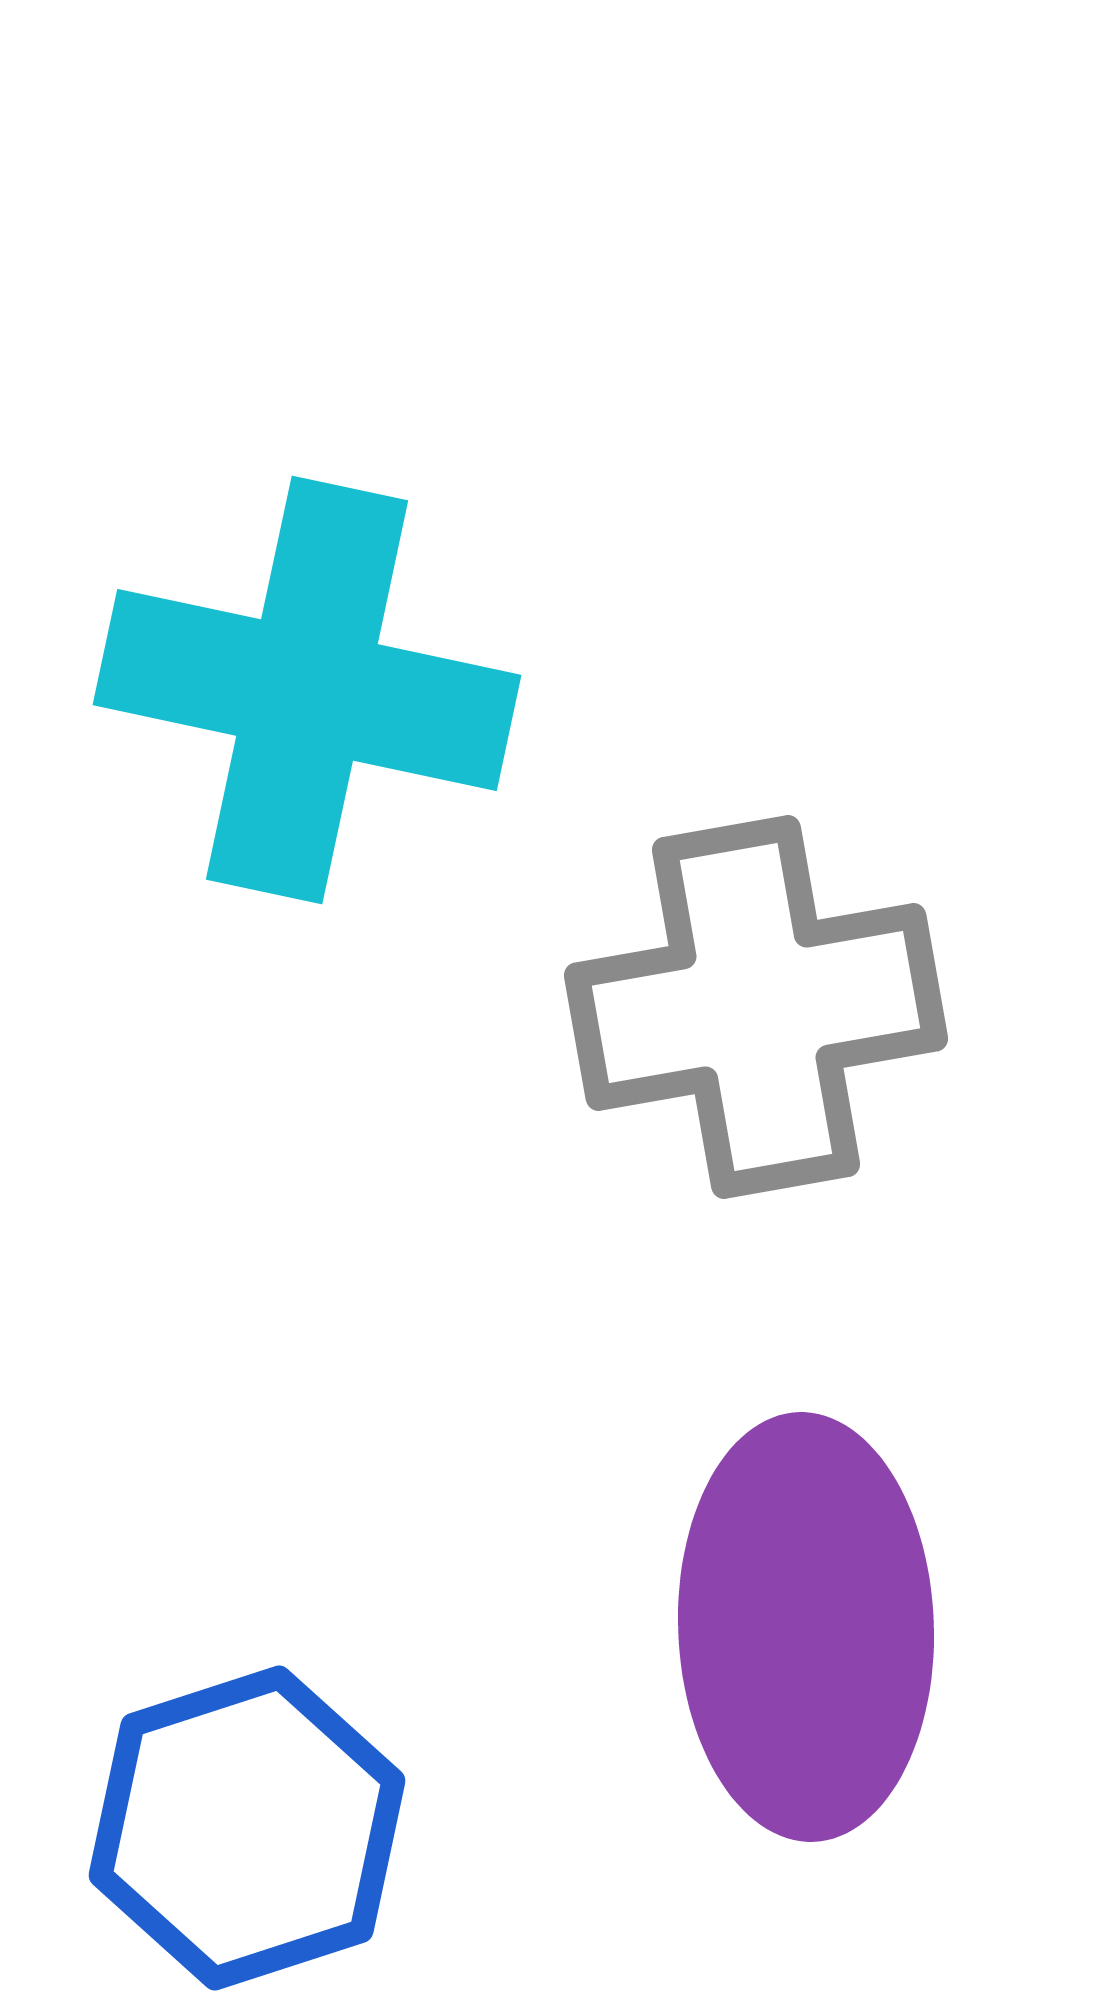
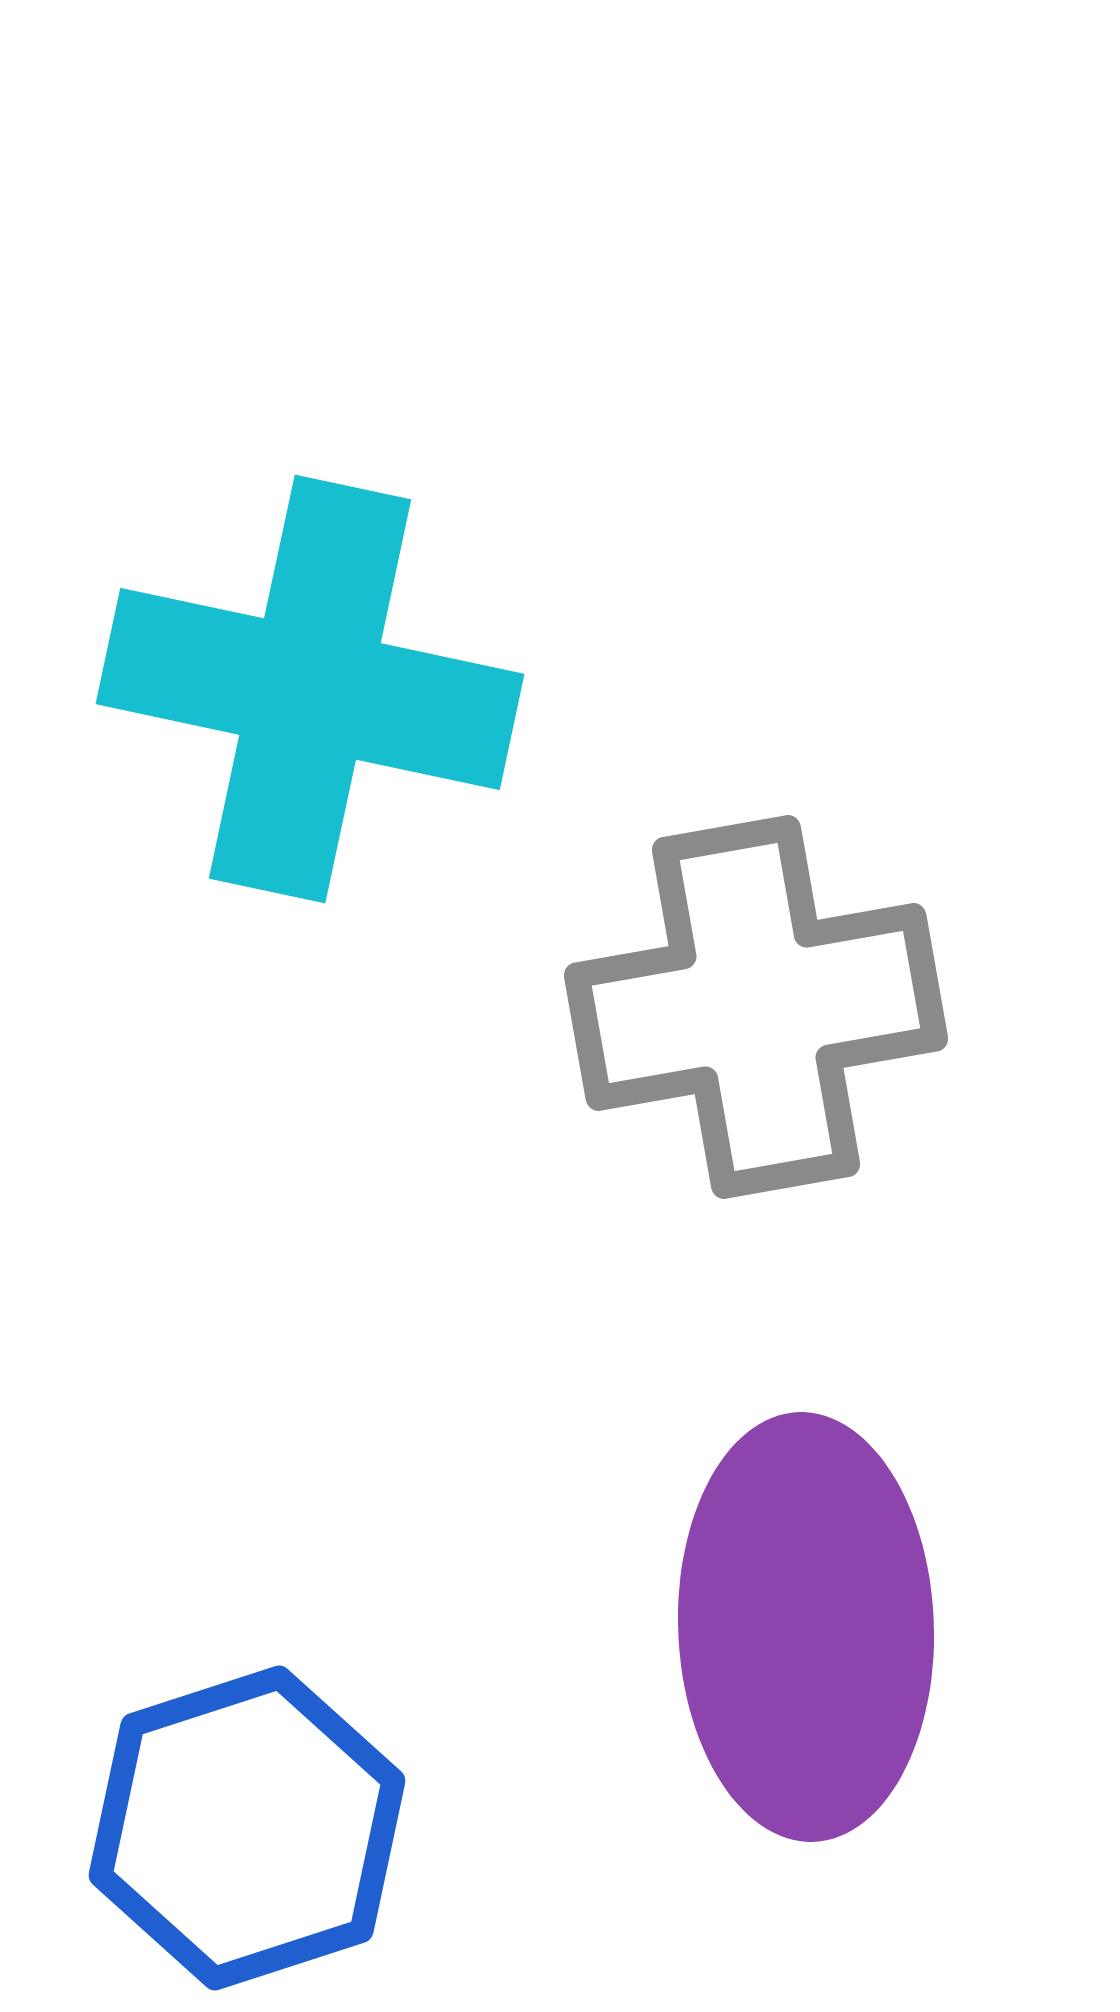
cyan cross: moved 3 px right, 1 px up
